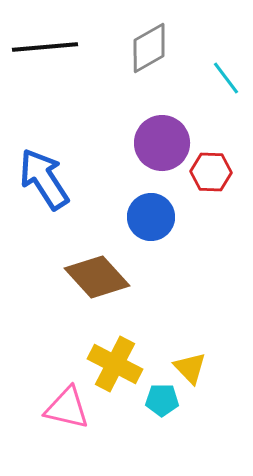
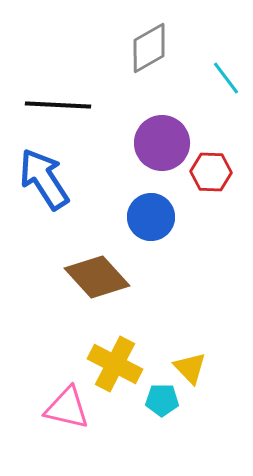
black line: moved 13 px right, 58 px down; rotated 8 degrees clockwise
